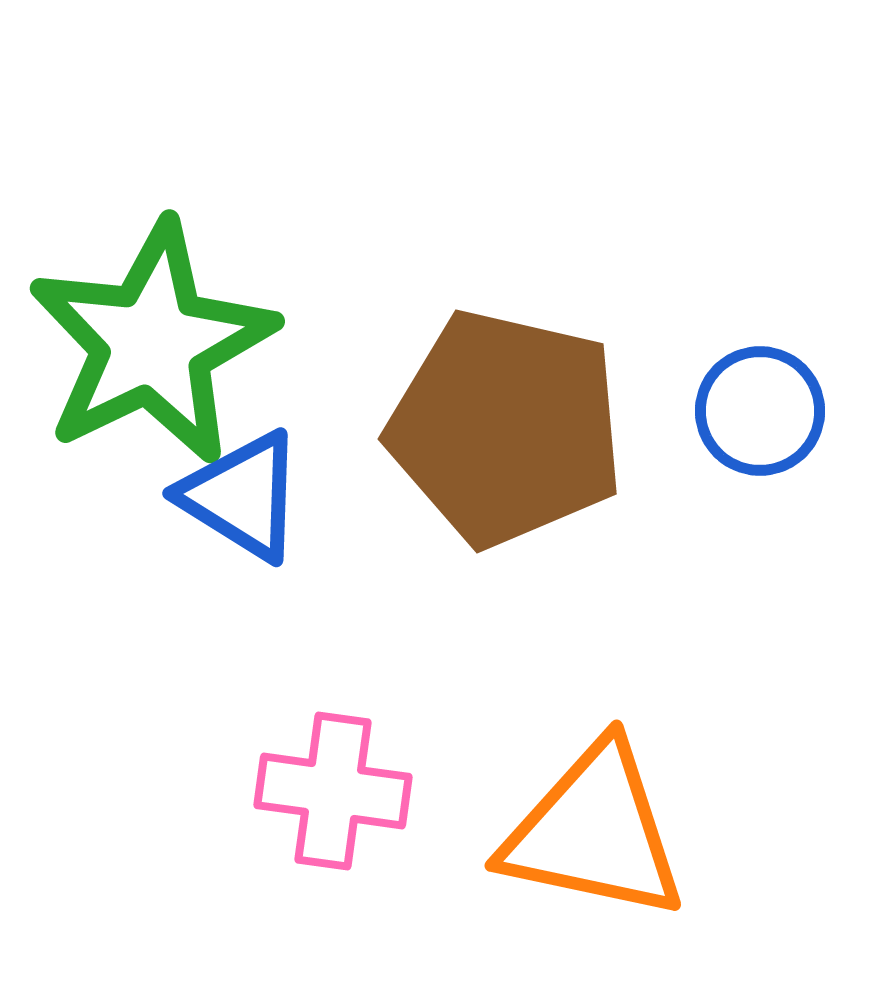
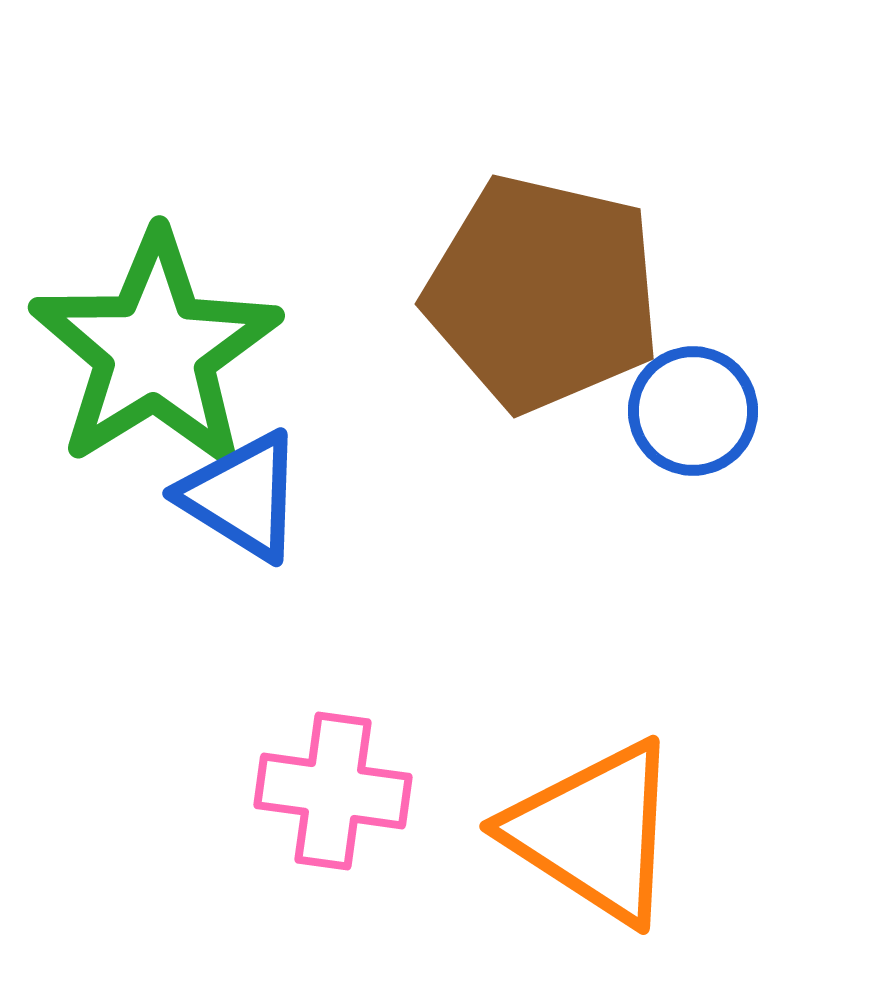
green star: moved 3 px right, 7 px down; rotated 6 degrees counterclockwise
blue circle: moved 67 px left
brown pentagon: moved 37 px right, 135 px up
orange triangle: rotated 21 degrees clockwise
